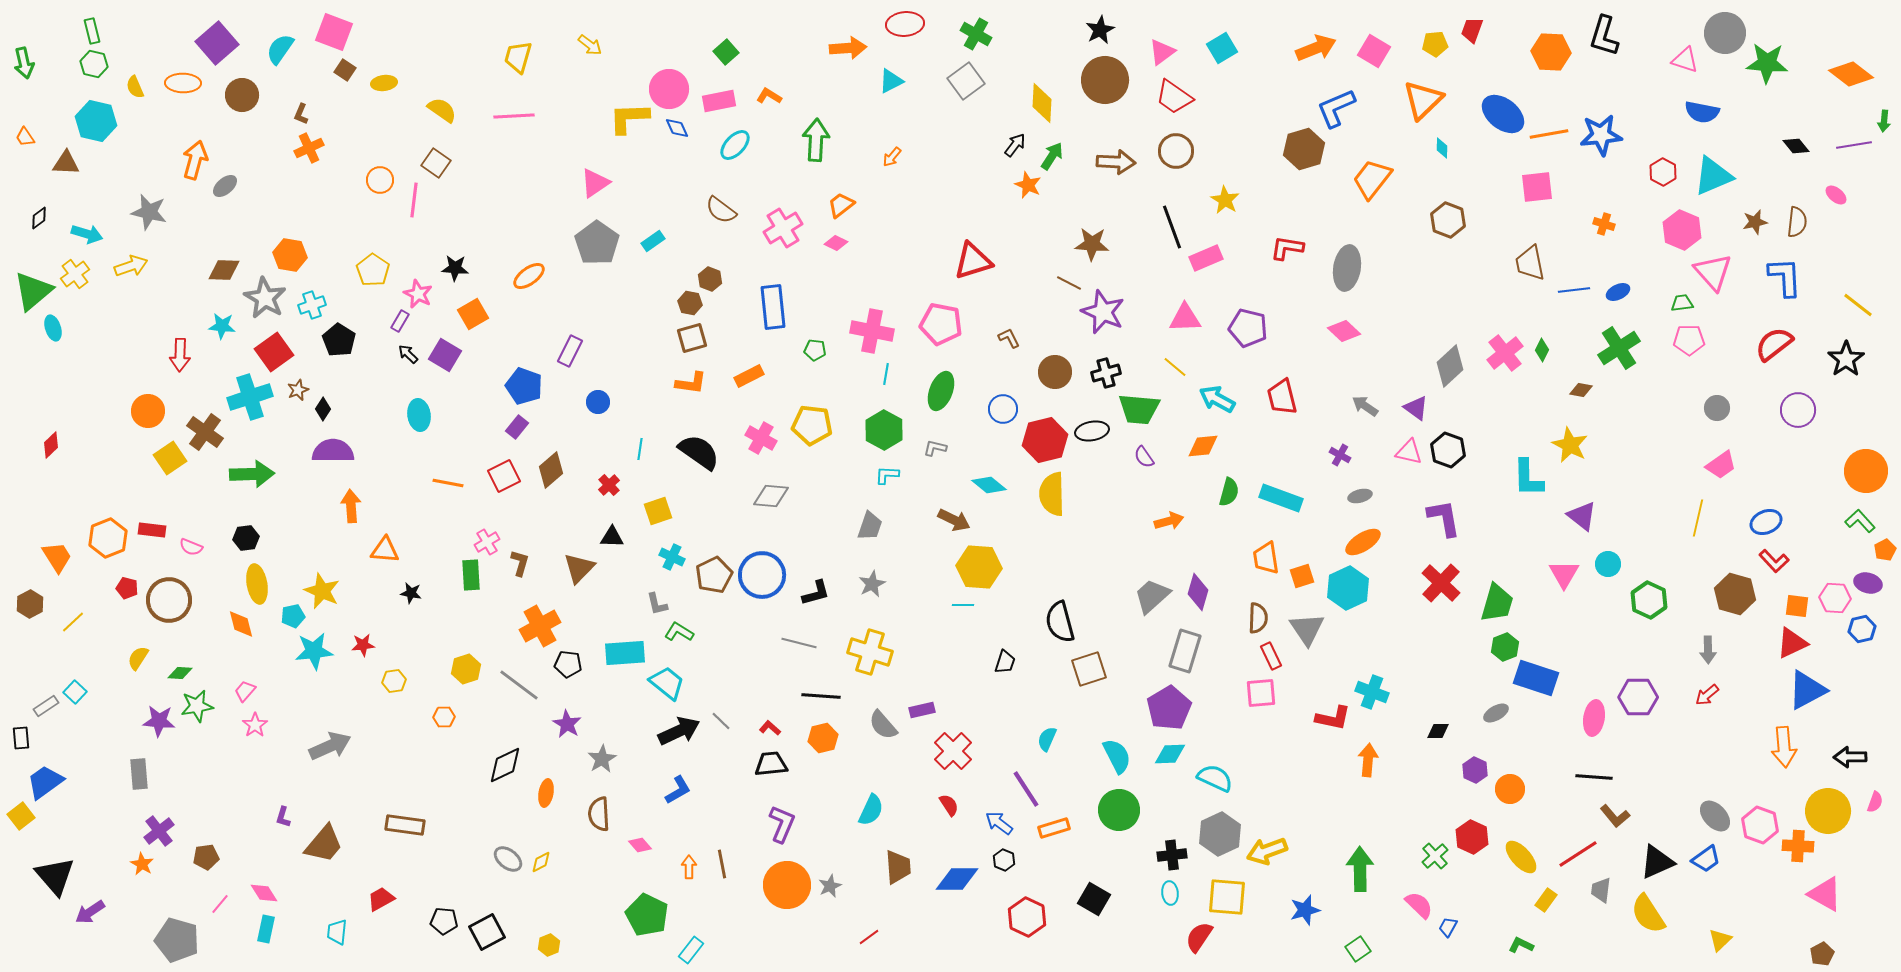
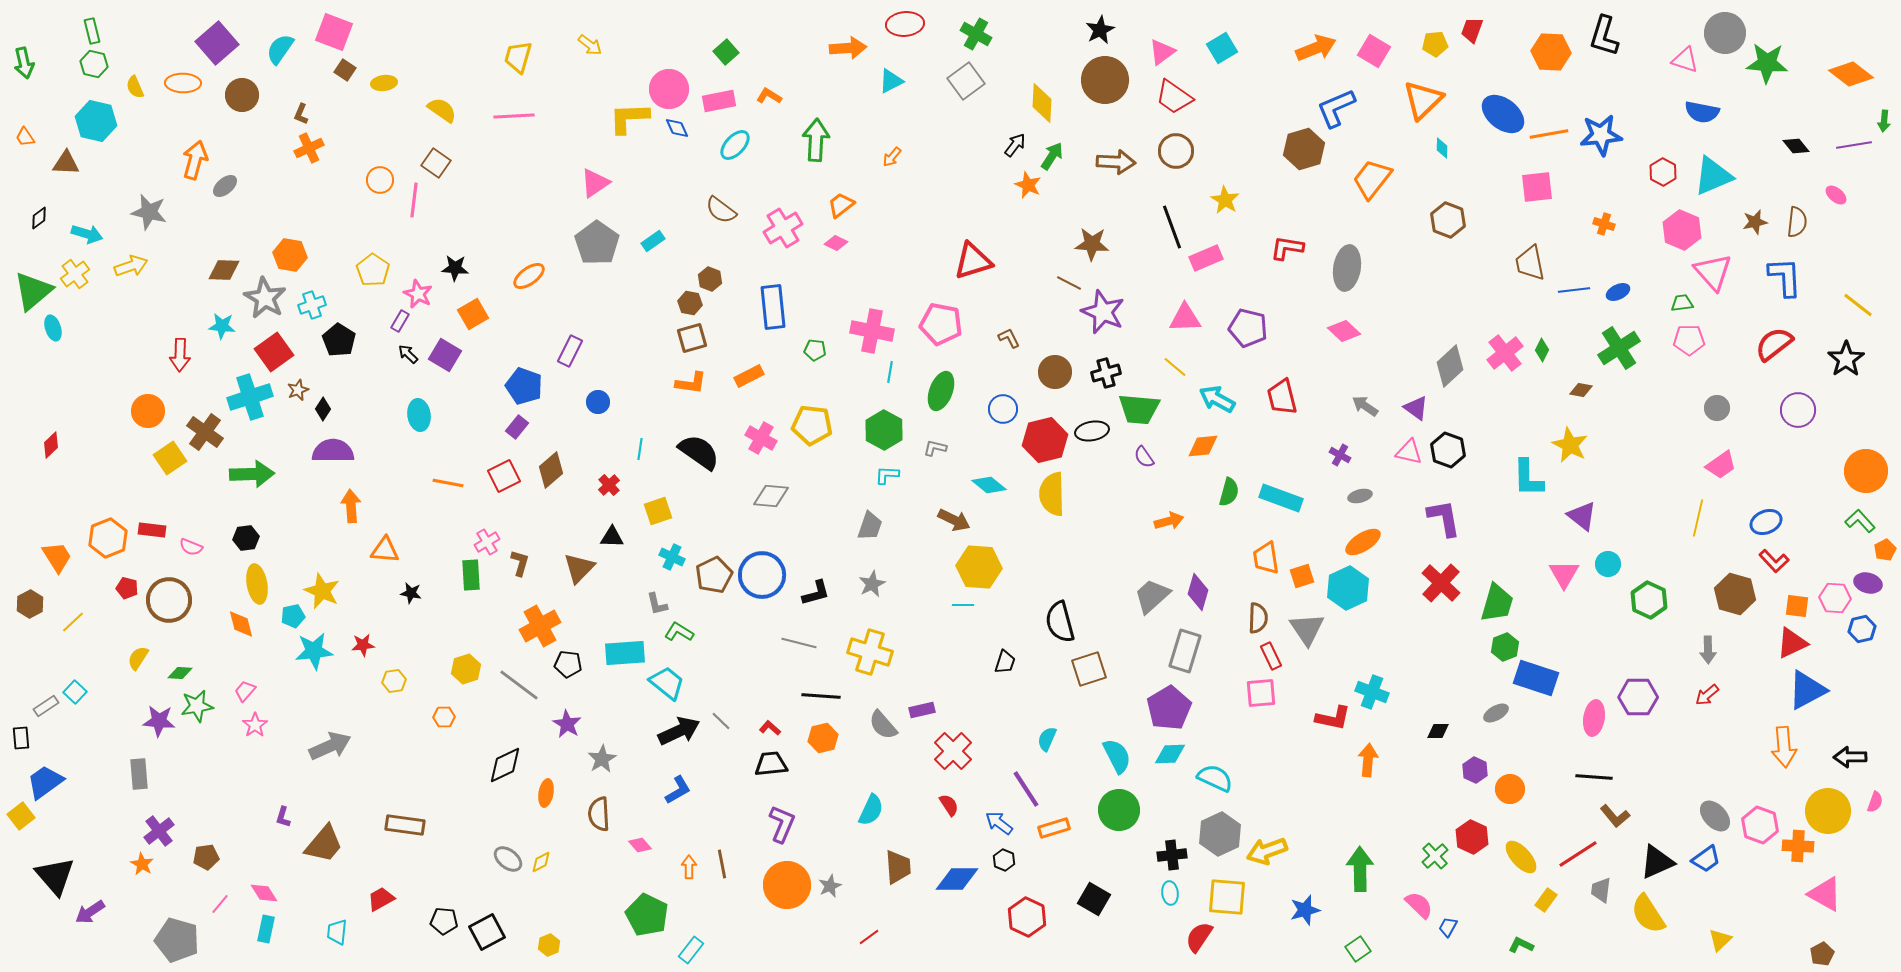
cyan line at (886, 374): moved 4 px right, 2 px up
